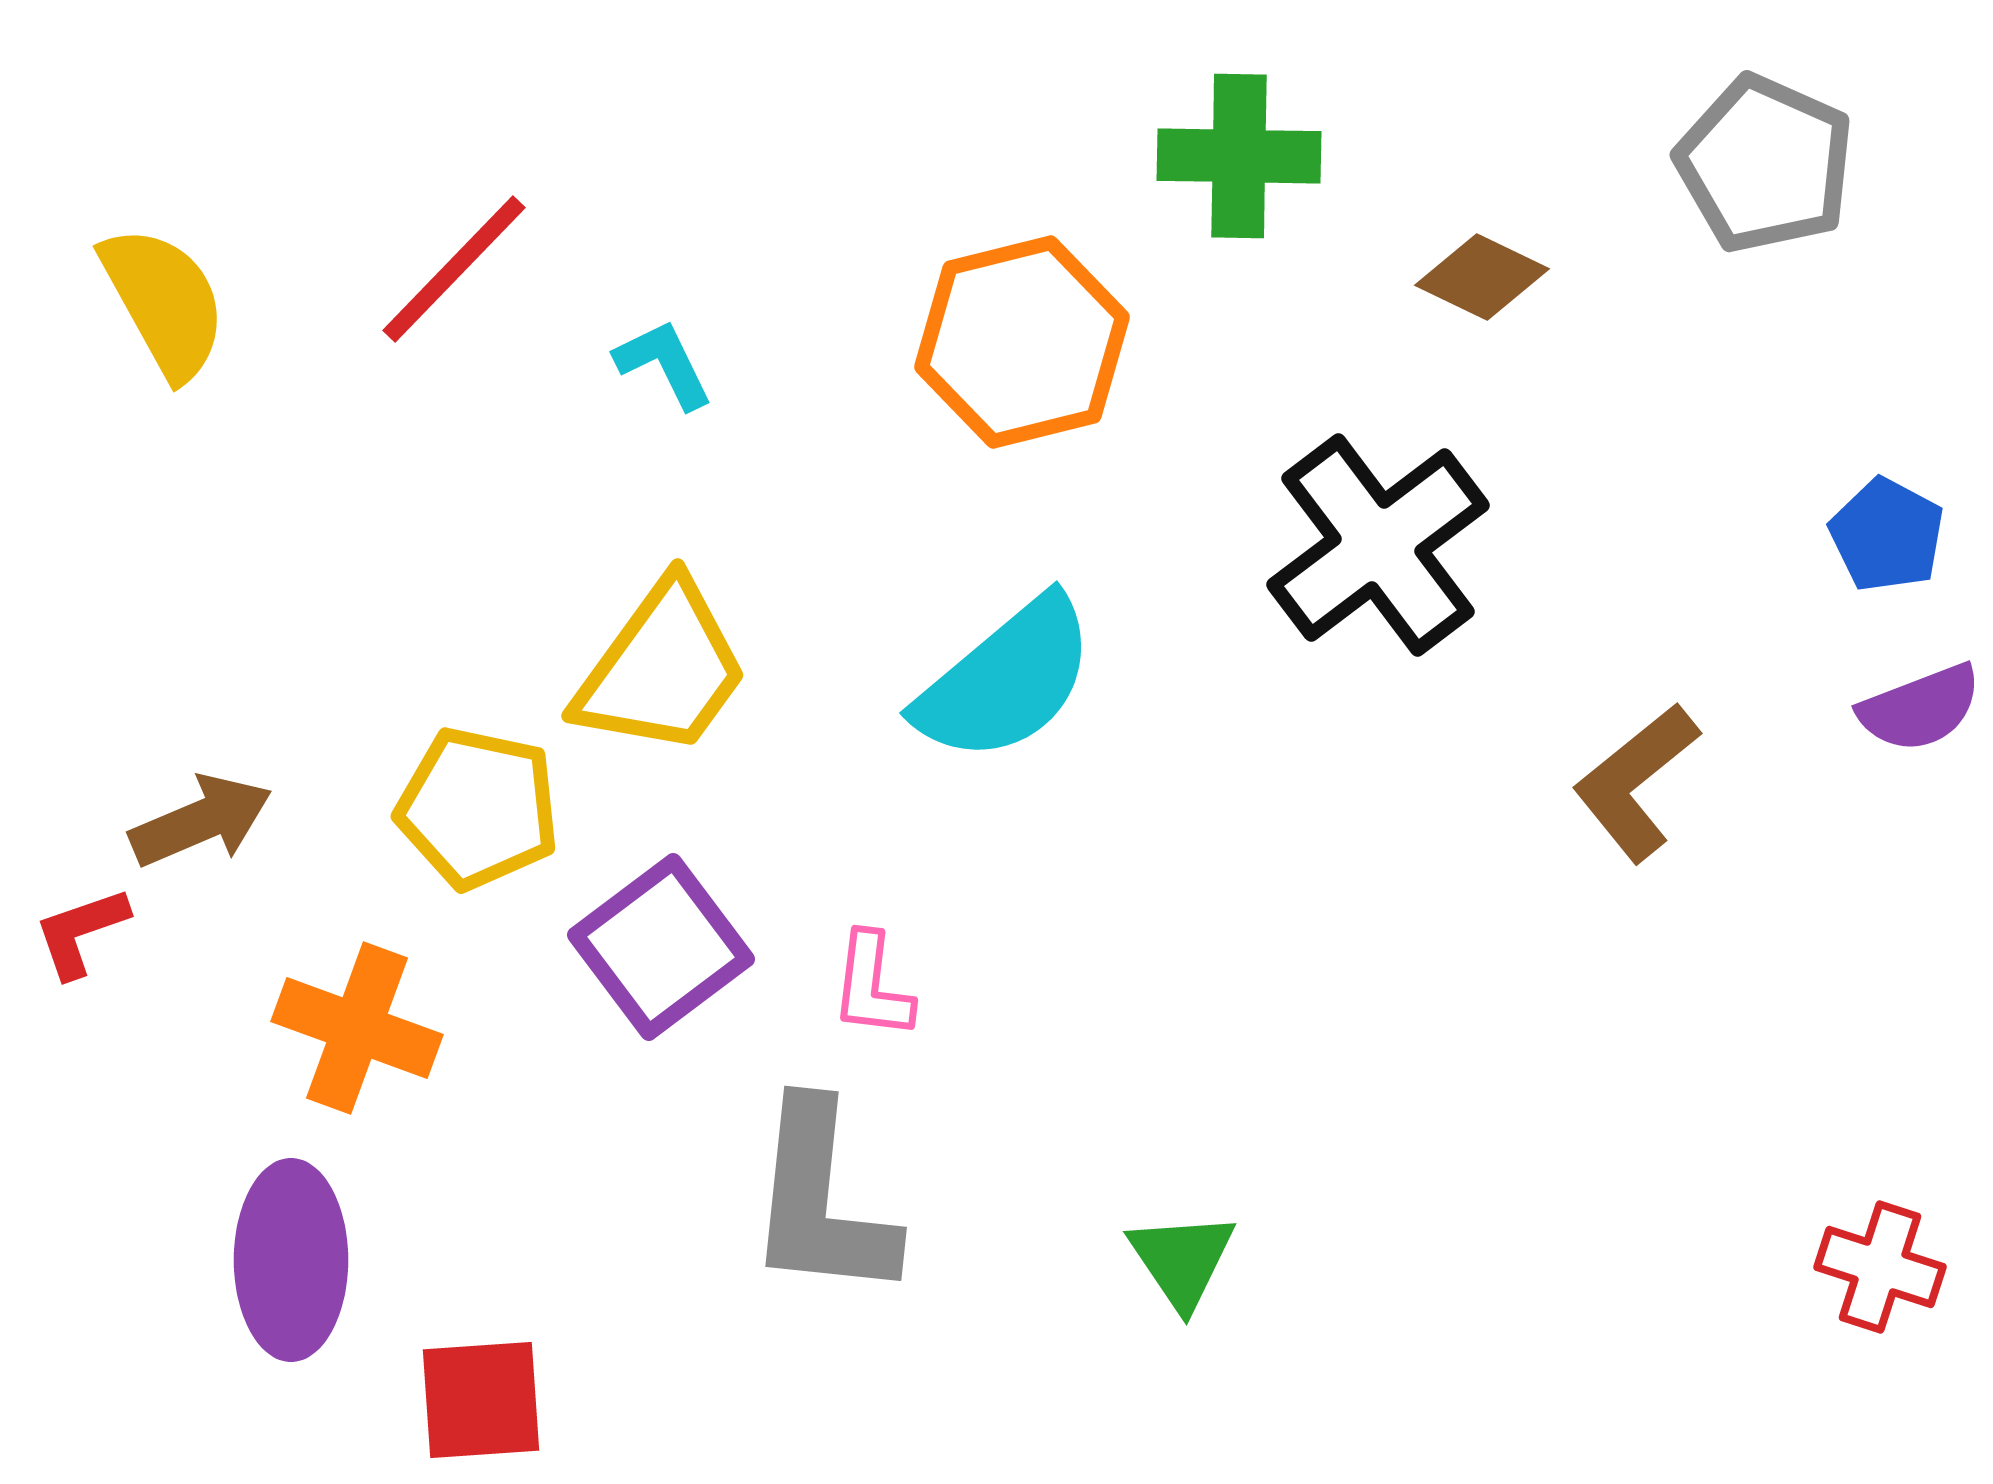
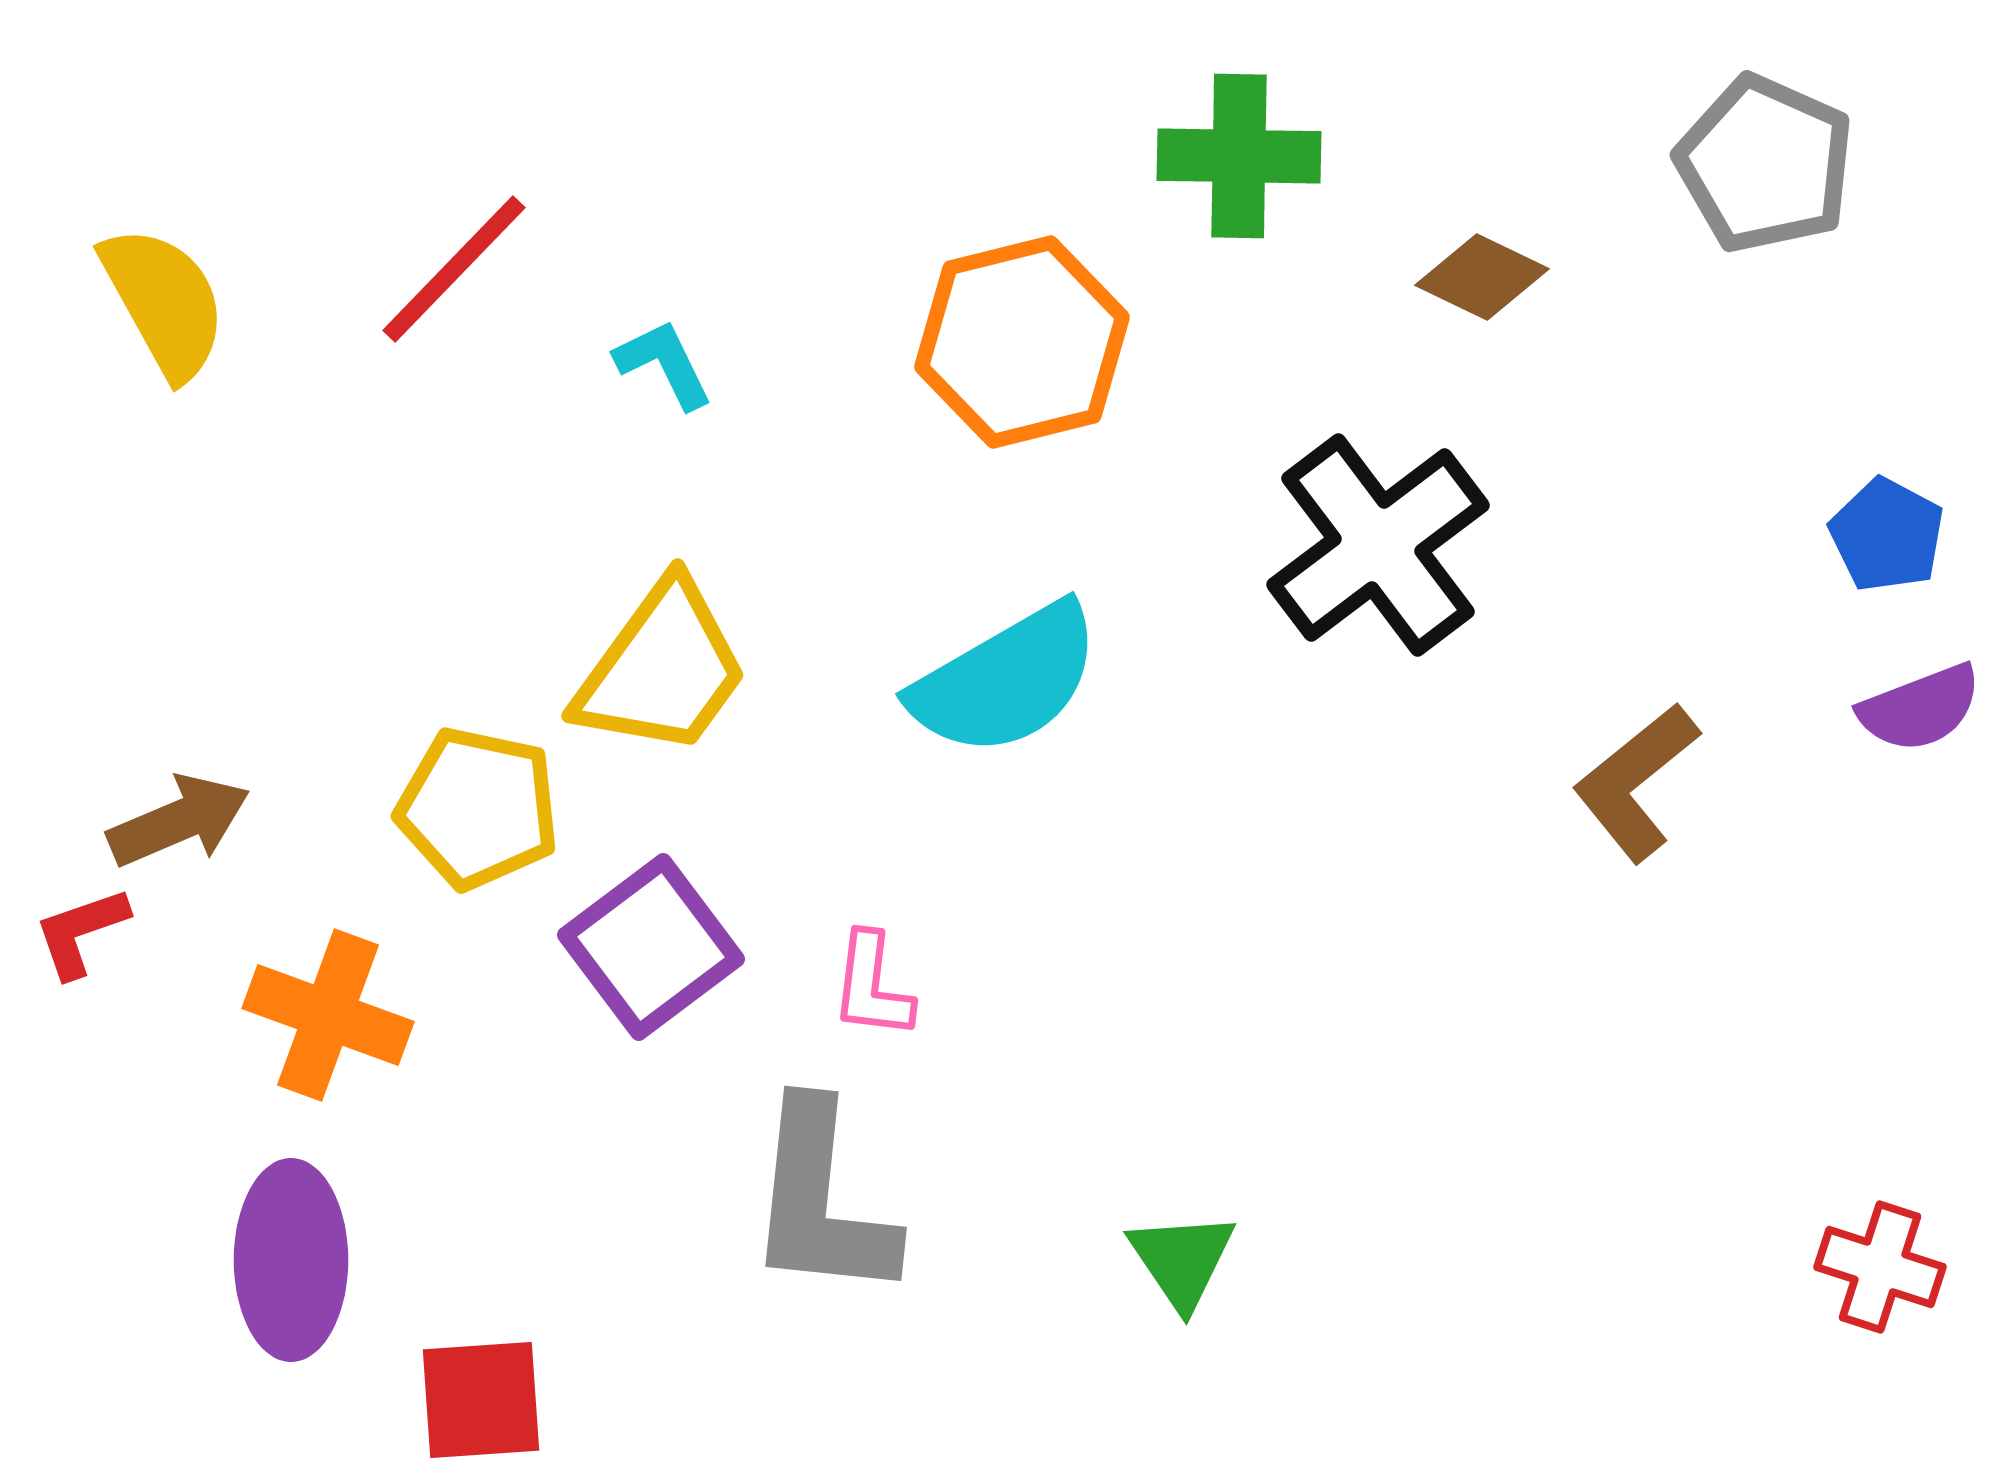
cyan semicircle: rotated 10 degrees clockwise
brown arrow: moved 22 px left
purple square: moved 10 px left
orange cross: moved 29 px left, 13 px up
